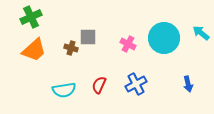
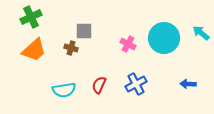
gray square: moved 4 px left, 6 px up
blue arrow: rotated 105 degrees clockwise
